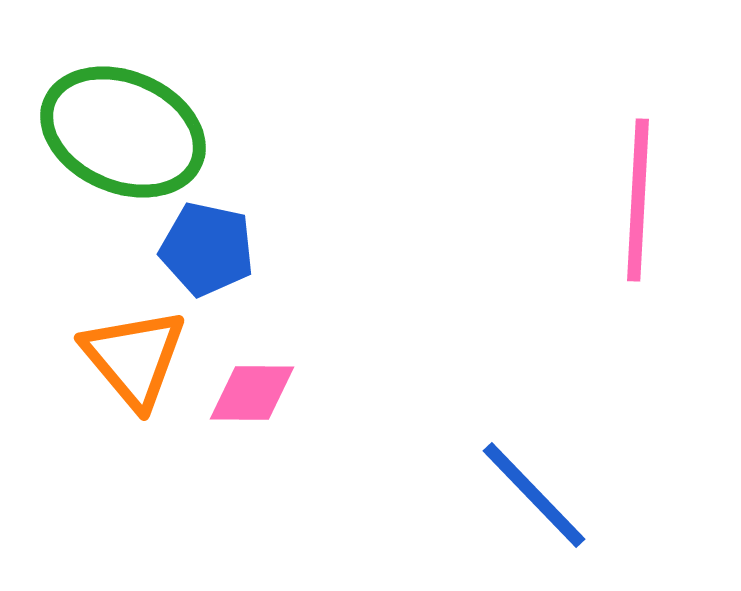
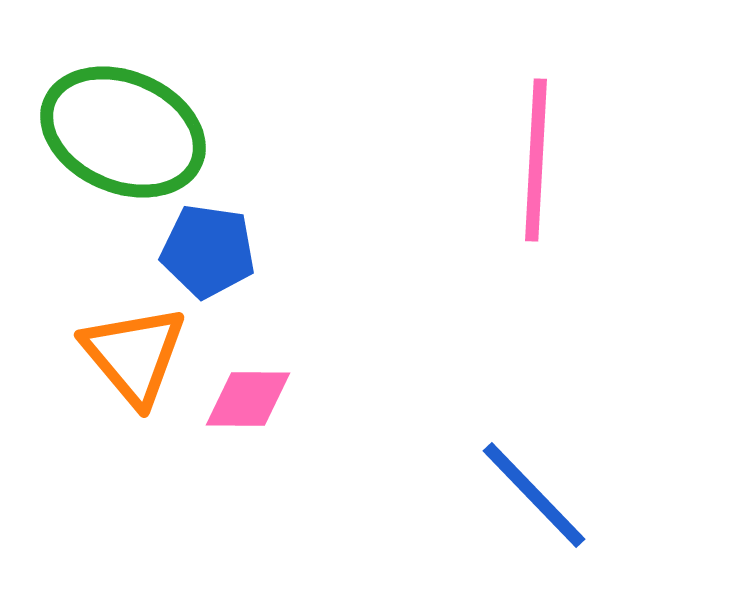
pink line: moved 102 px left, 40 px up
blue pentagon: moved 1 px right, 2 px down; rotated 4 degrees counterclockwise
orange triangle: moved 3 px up
pink diamond: moved 4 px left, 6 px down
